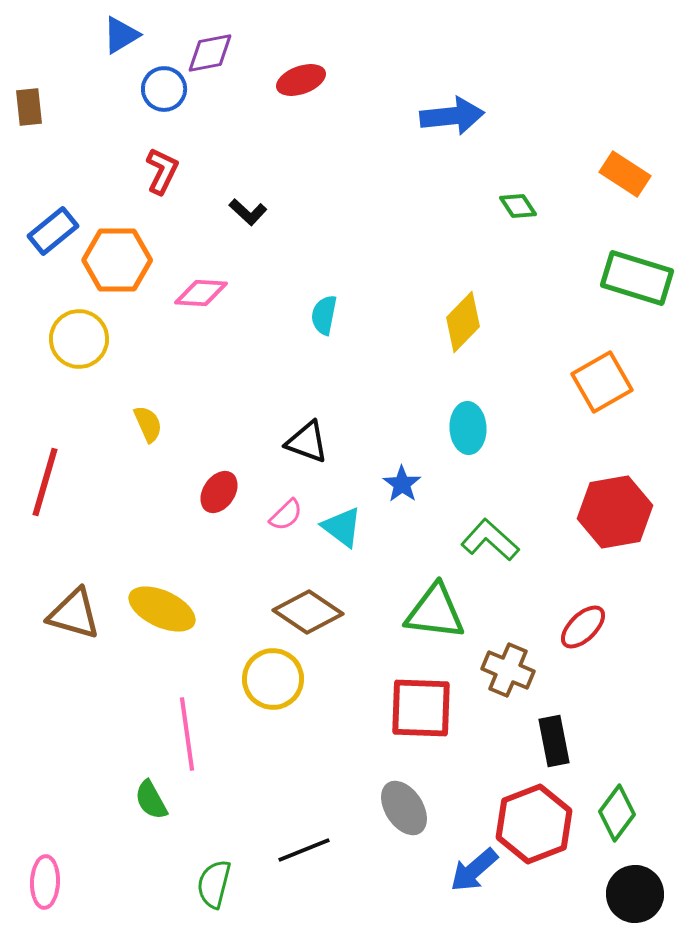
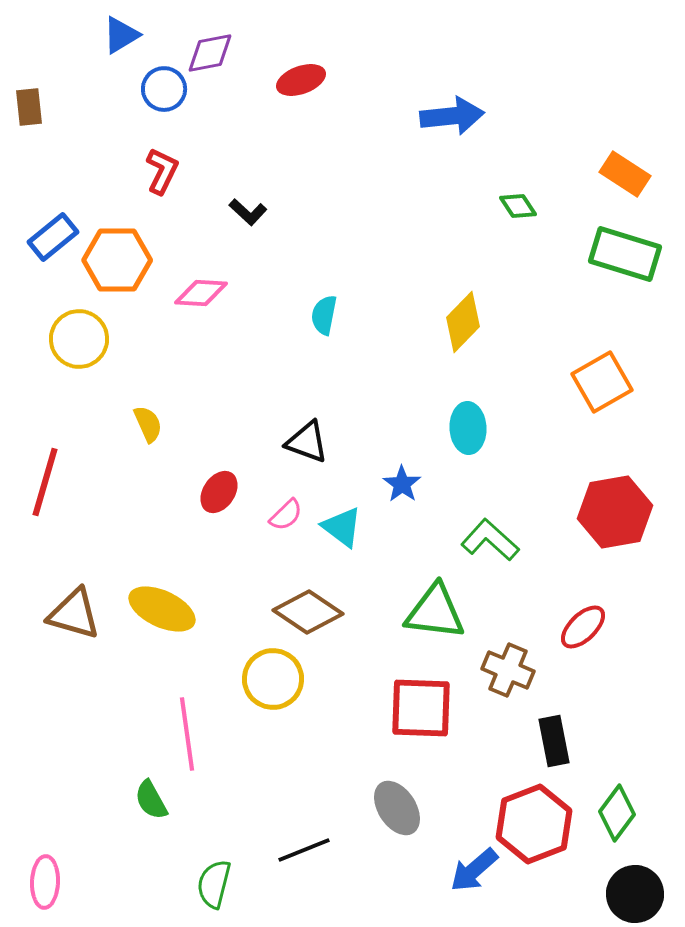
blue rectangle at (53, 231): moved 6 px down
green rectangle at (637, 278): moved 12 px left, 24 px up
gray ellipse at (404, 808): moved 7 px left
